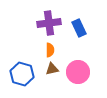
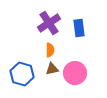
purple cross: rotated 25 degrees counterclockwise
blue rectangle: rotated 18 degrees clockwise
pink circle: moved 3 px left, 1 px down
